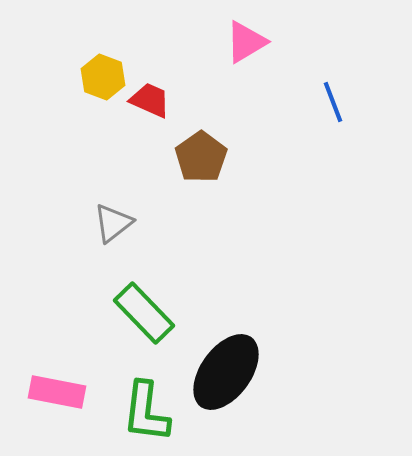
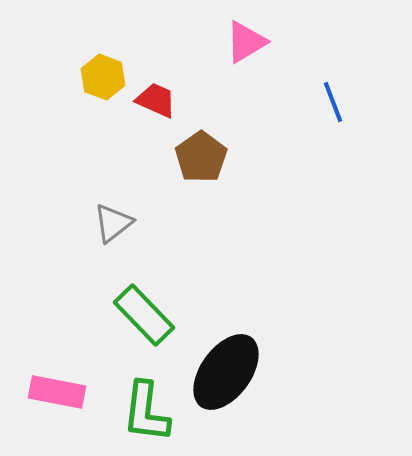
red trapezoid: moved 6 px right
green rectangle: moved 2 px down
